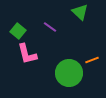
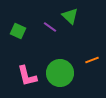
green triangle: moved 10 px left, 4 px down
green square: rotated 14 degrees counterclockwise
pink L-shape: moved 22 px down
green circle: moved 9 px left
